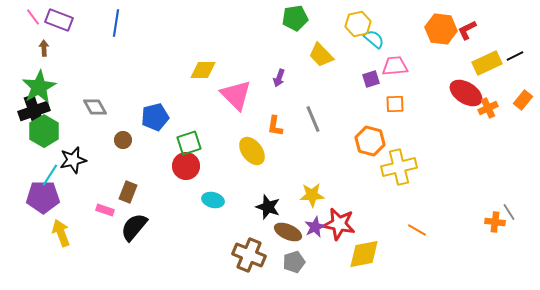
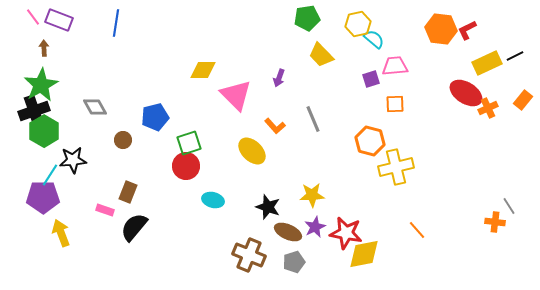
green pentagon at (295, 18): moved 12 px right
green star at (39, 87): moved 2 px right, 2 px up
orange L-shape at (275, 126): rotated 50 degrees counterclockwise
yellow ellipse at (252, 151): rotated 8 degrees counterclockwise
black star at (73, 160): rotated 8 degrees clockwise
yellow cross at (399, 167): moved 3 px left
gray line at (509, 212): moved 6 px up
red star at (339, 224): moved 7 px right, 9 px down
orange line at (417, 230): rotated 18 degrees clockwise
